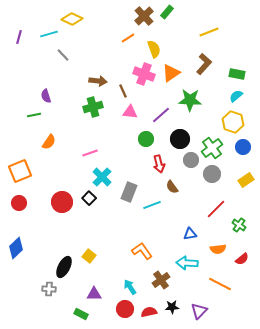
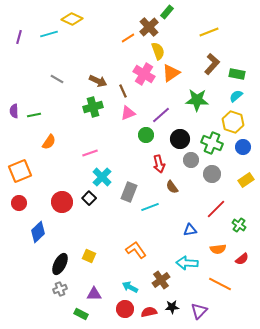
brown cross at (144, 16): moved 5 px right, 11 px down
yellow semicircle at (154, 49): moved 4 px right, 2 px down
gray line at (63, 55): moved 6 px left, 24 px down; rotated 16 degrees counterclockwise
brown L-shape at (204, 64): moved 8 px right
pink cross at (144, 74): rotated 10 degrees clockwise
brown arrow at (98, 81): rotated 18 degrees clockwise
purple semicircle at (46, 96): moved 32 px left, 15 px down; rotated 16 degrees clockwise
green star at (190, 100): moved 7 px right
pink triangle at (130, 112): moved 2 px left, 1 px down; rotated 28 degrees counterclockwise
green circle at (146, 139): moved 4 px up
green cross at (212, 148): moved 5 px up; rotated 30 degrees counterclockwise
cyan line at (152, 205): moved 2 px left, 2 px down
blue triangle at (190, 234): moved 4 px up
blue diamond at (16, 248): moved 22 px right, 16 px up
orange L-shape at (142, 251): moved 6 px left, 1 px up
yellow square at (89, 256): rotated 16 degrees counterclockwise
black ellipse at (64, 267): moved 4 px left, 3 px up
cyan arrow at (130, 287): rotated 28 degrees counterclockwise
gray cross at (49, 289): moved 11 px right; rotated 24 degrees counterclockwise
